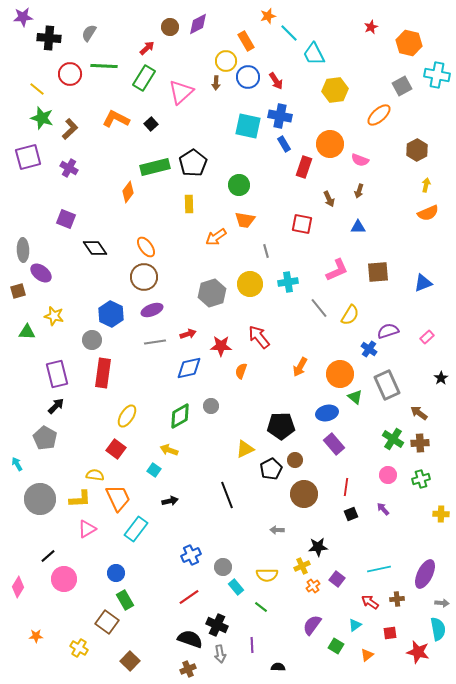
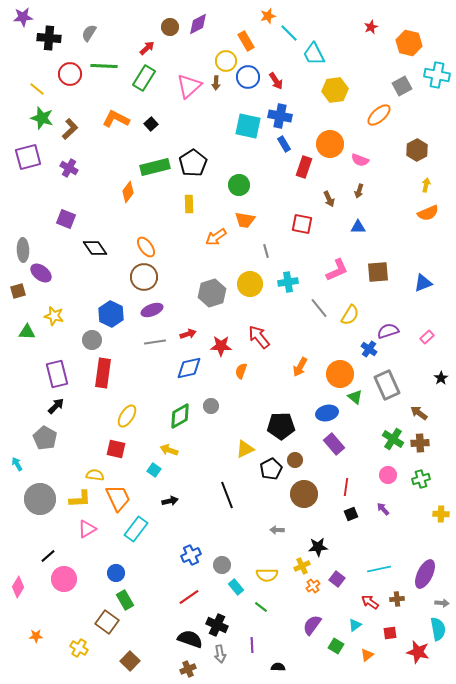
pink triangle at (181, 92): moved 8 px right, 6 px up
red square at (116, 449): rotated 24 degrees counterclockwise
gray circle at (223, 567): moved 1 px left, 2 px up
